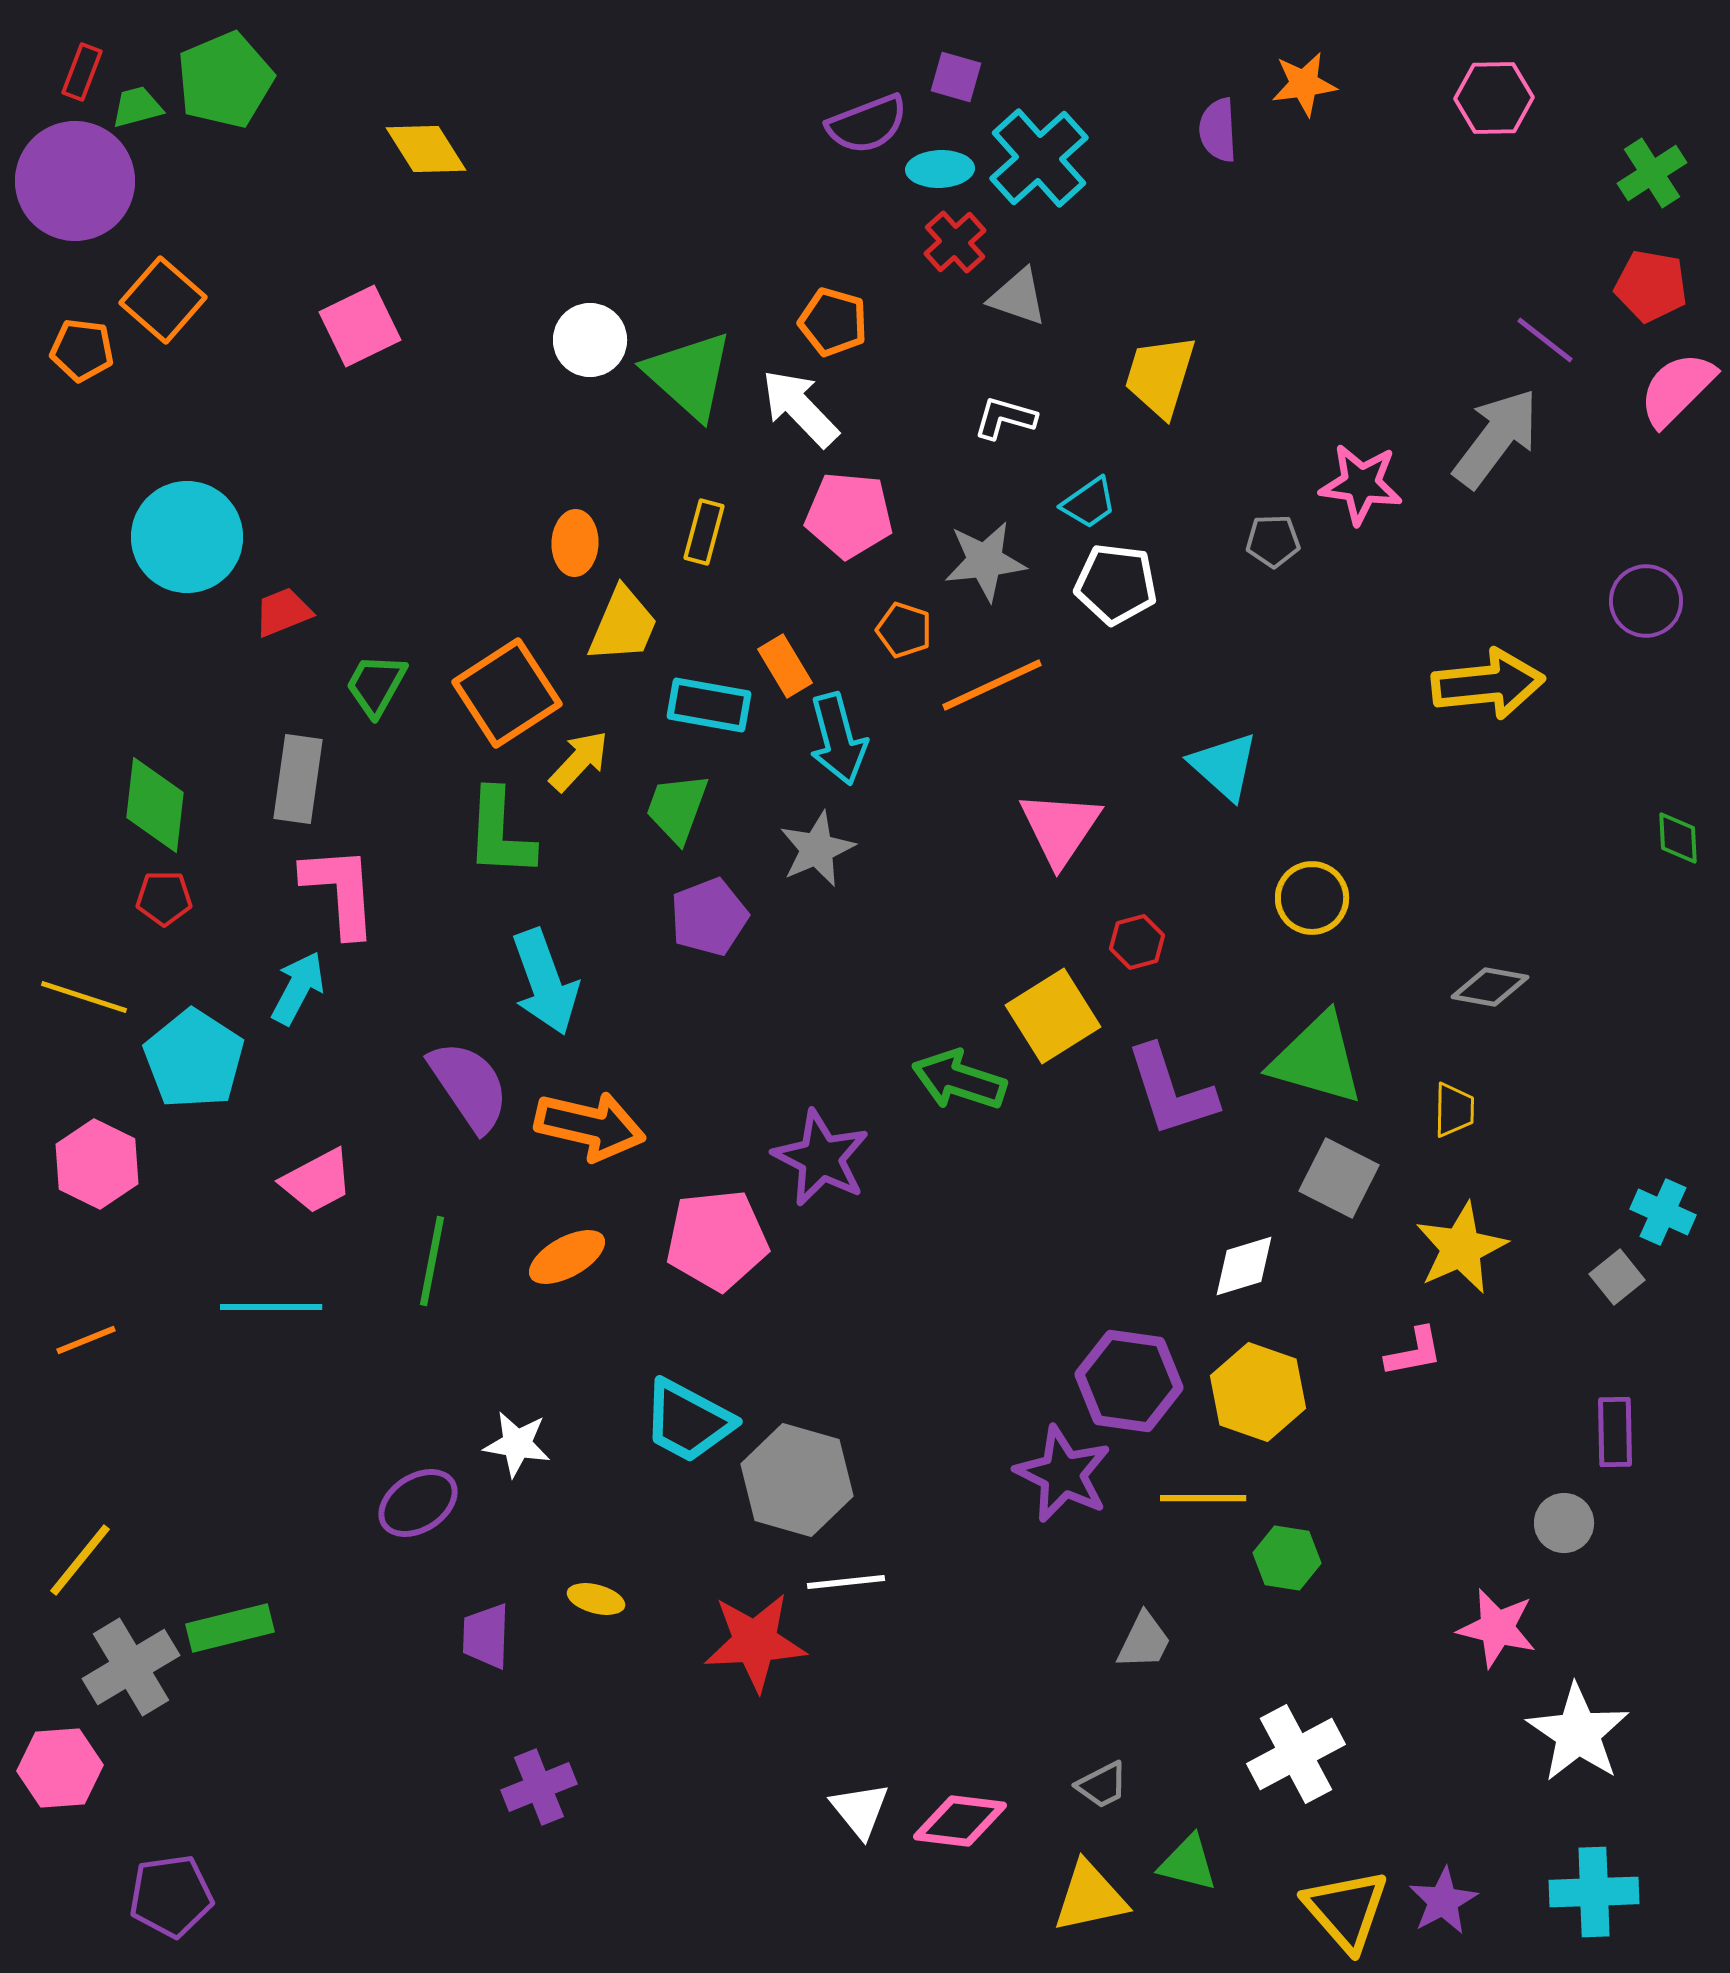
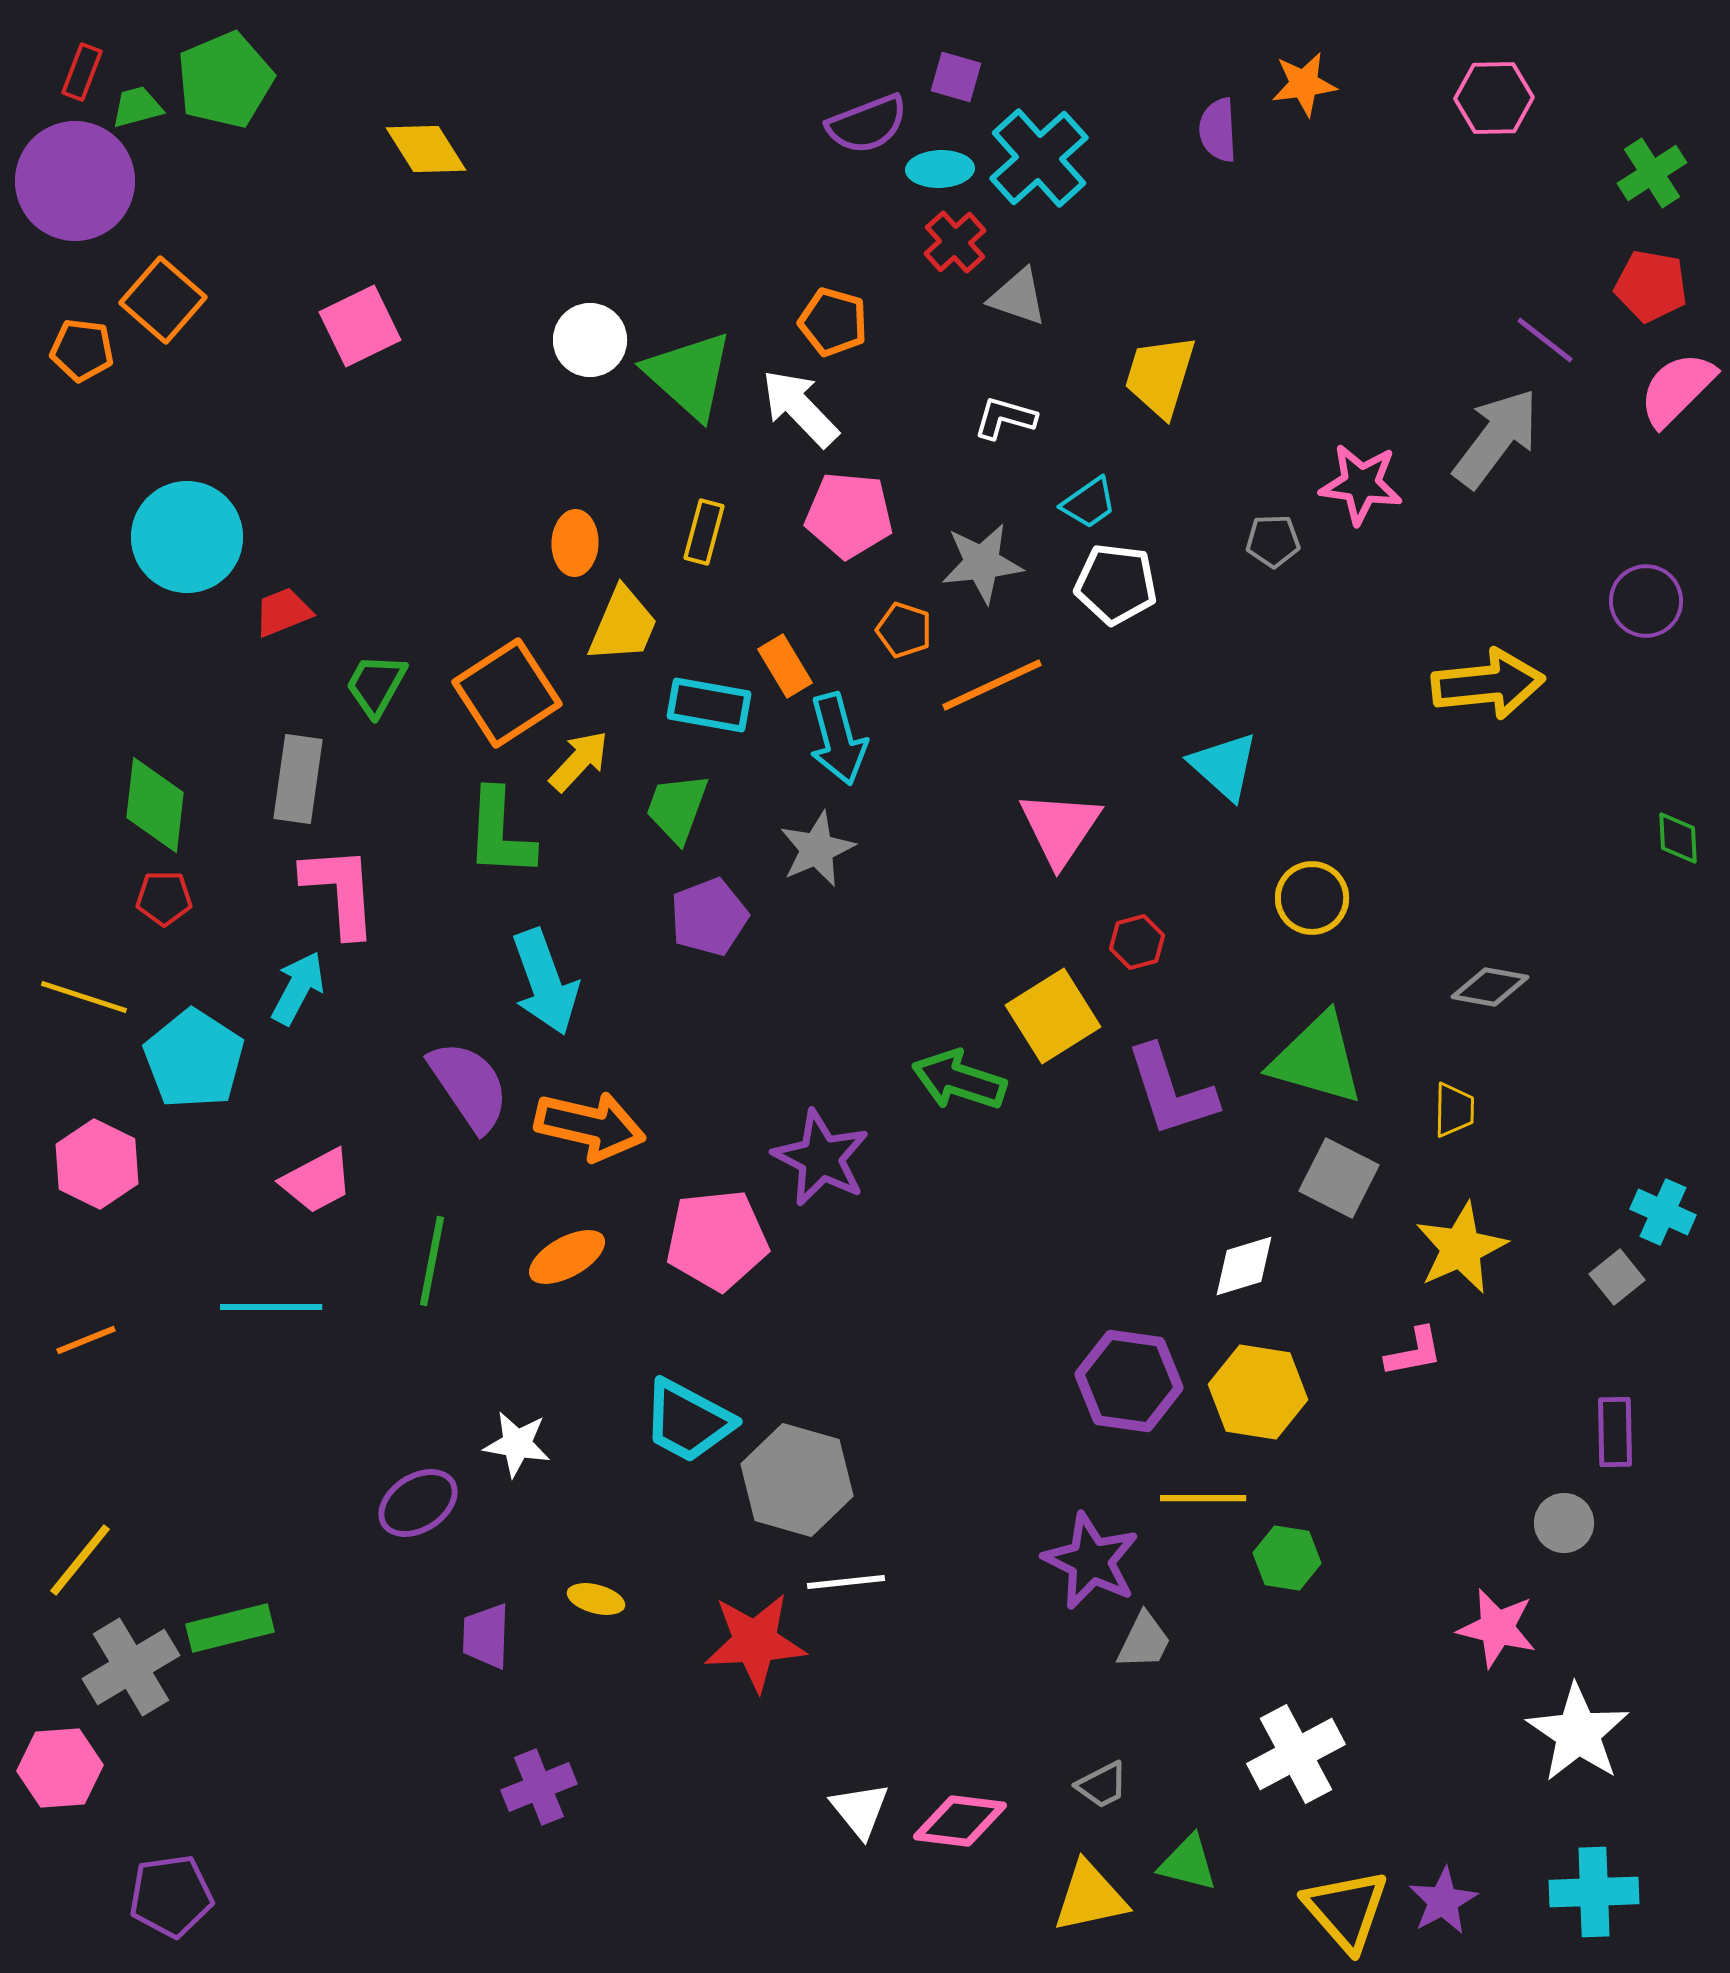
gray star at (985, 561): moved 3 px left, 2 px down
yellow hexagon at (1258, 1392): rotated 10 degrees counterclockwise
purple star at (1063, 1474): moved 28 px right, 87 px down
